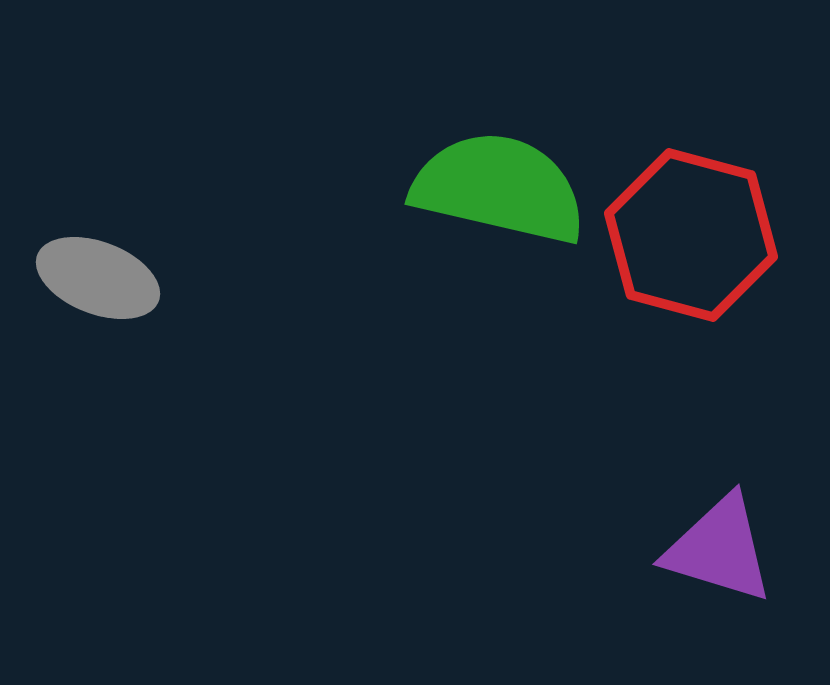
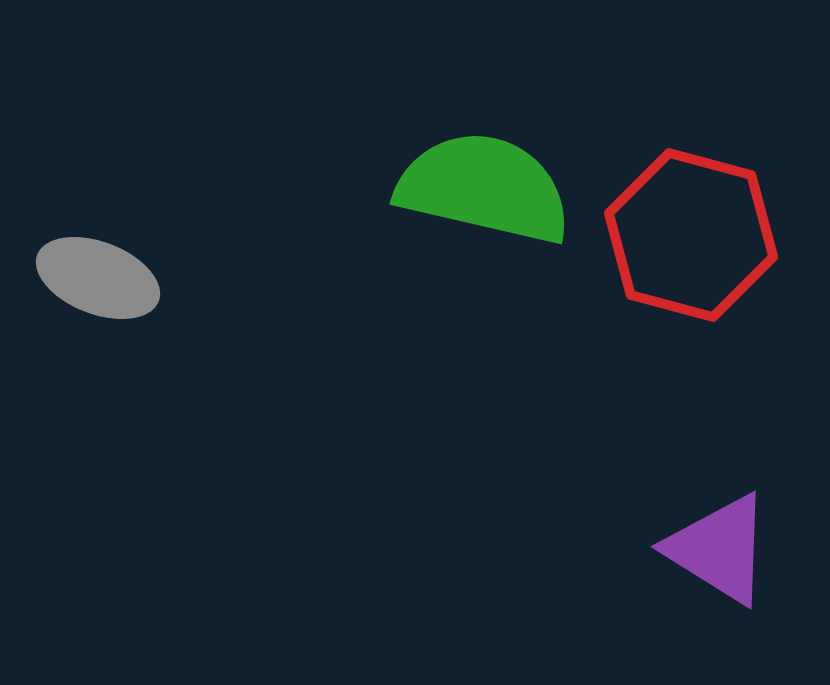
green semicircle: moved 15 px left
purple triangle: rotated 15 degrees clockwise
